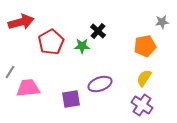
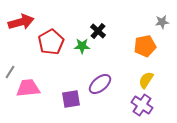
yellow semicircle: moved 2 px right, 2 px down
purple ellipse: rotated 20 degrees counterclockwise
